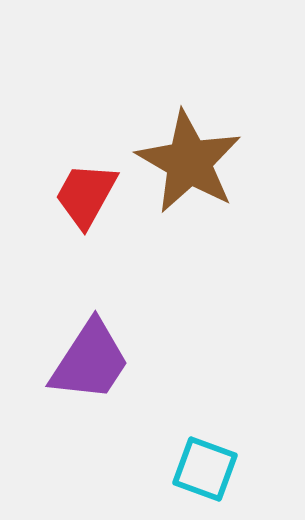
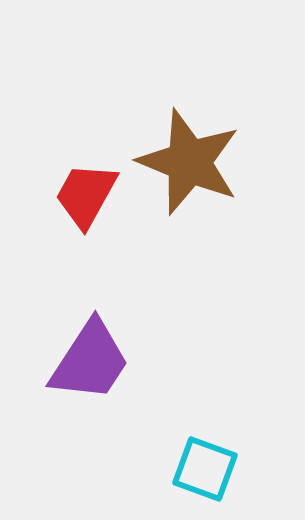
brown star: rotated 8 degrees counterclockwise
